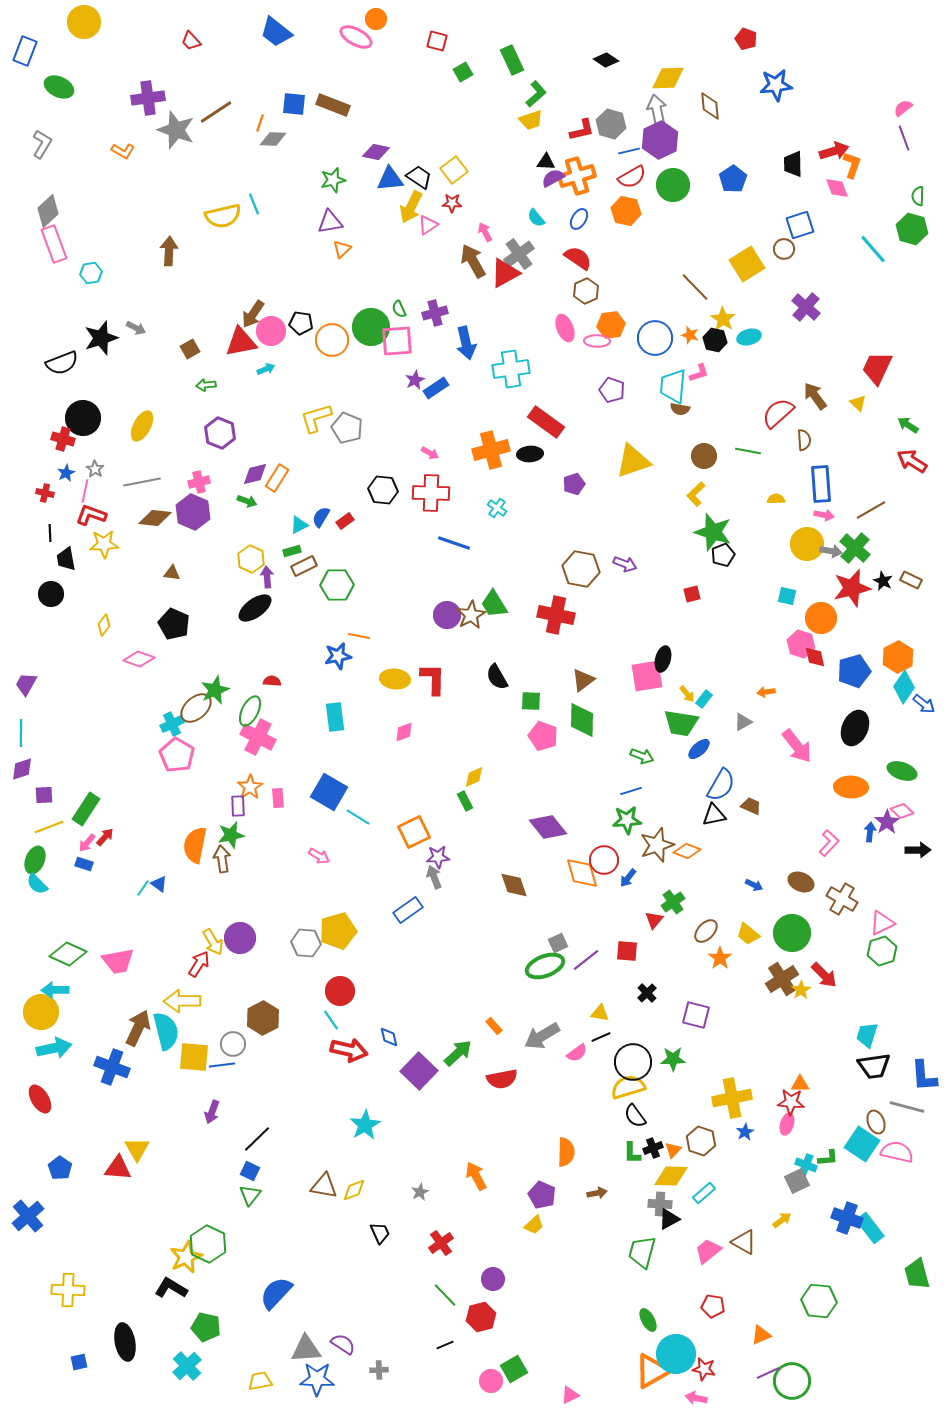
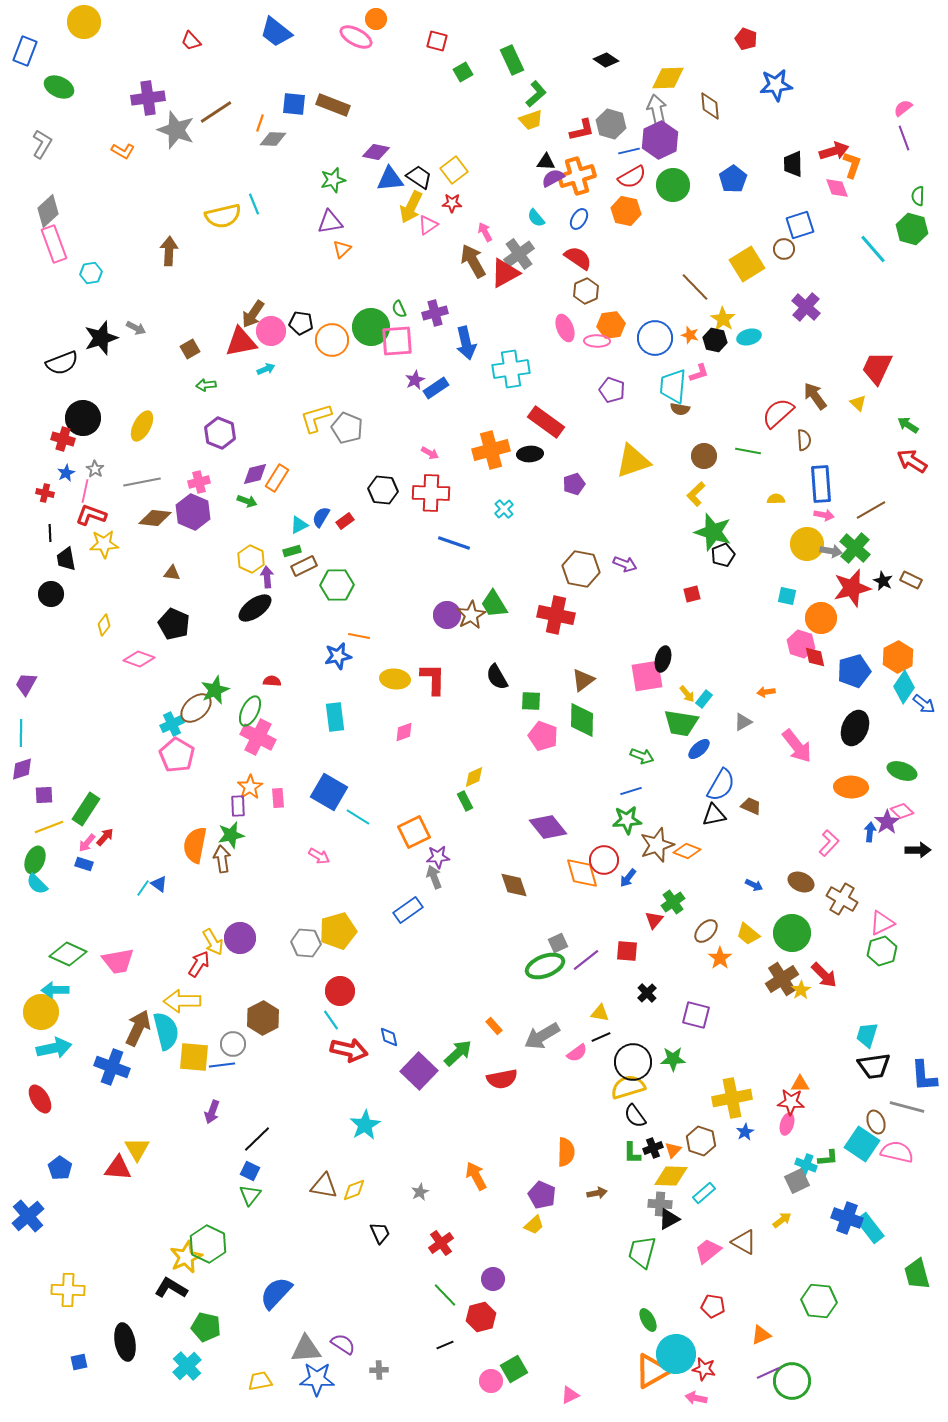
cyan cross at (497, 508): moved 7 px right, 1 px down; rotated 12 degrees clockwise
